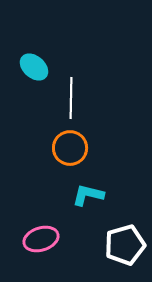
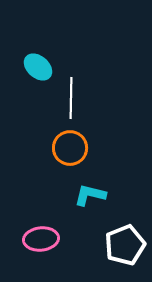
cyan ellipse: moved 4 px right
cyan L-shape: moved 2 px right
pink ellipse: rotated 12 degrees clockwise
white pentagon: rotated 6 degrees counterclockwise
